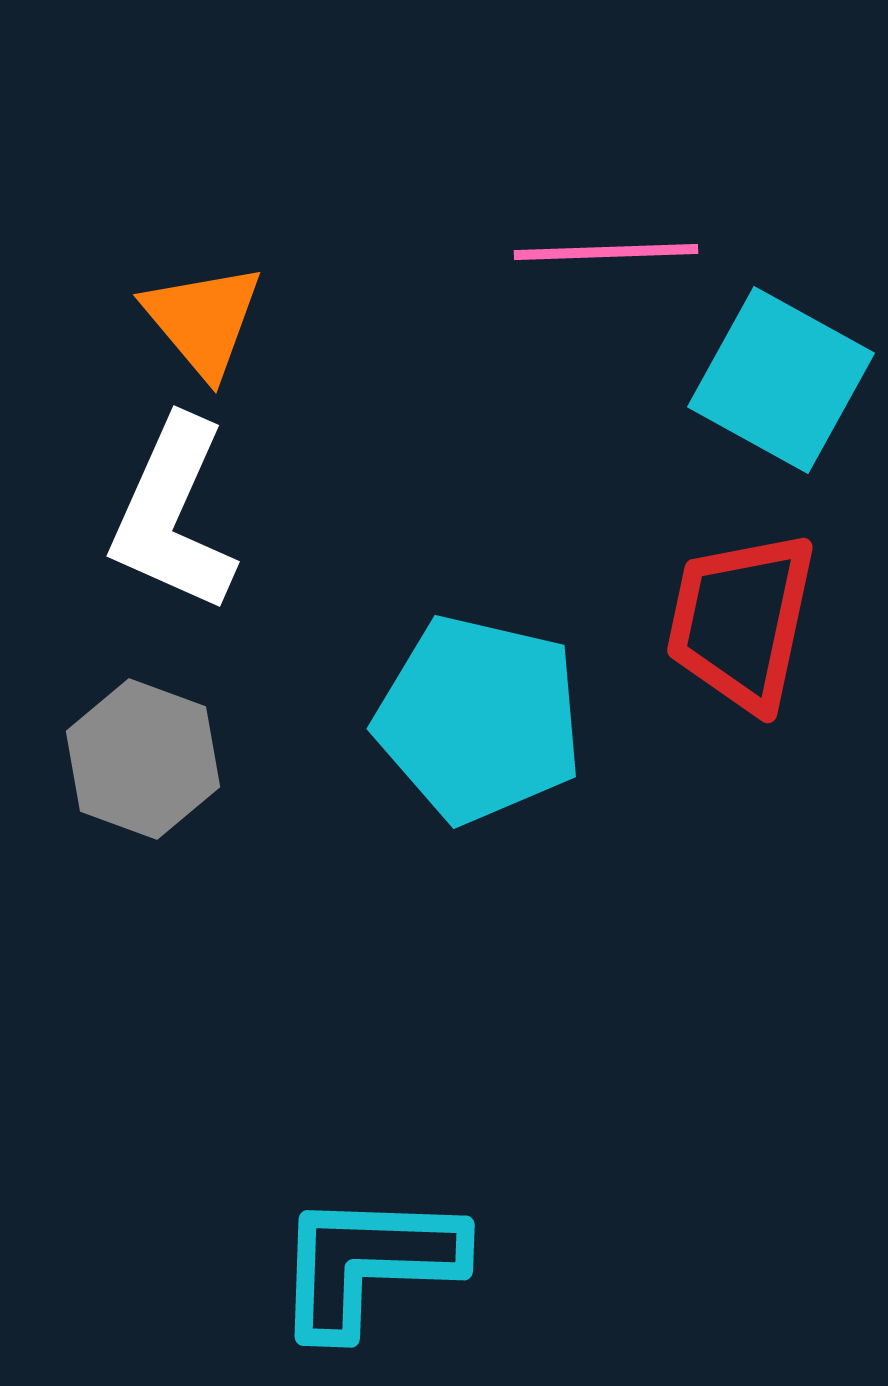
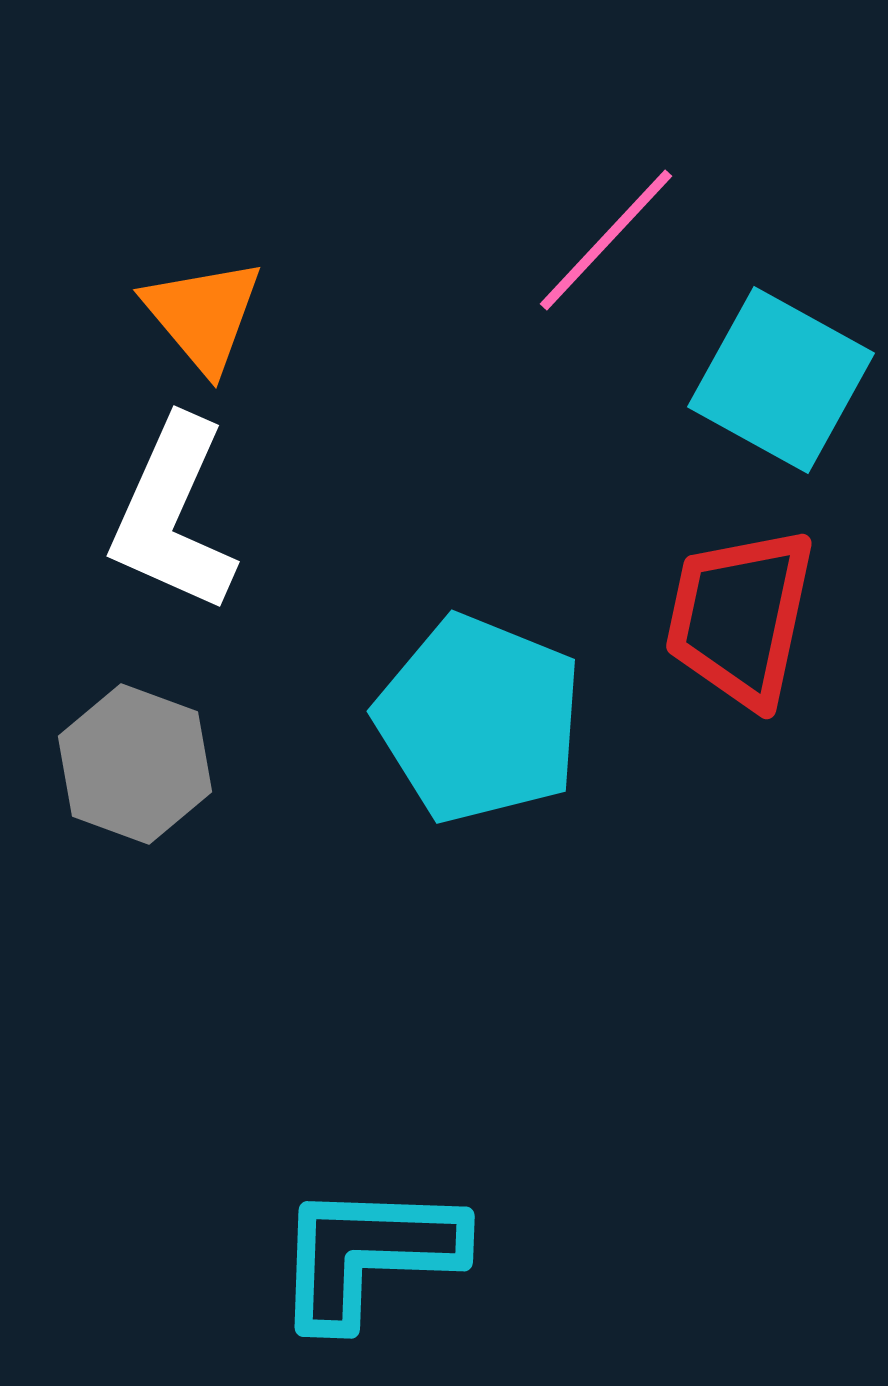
pink line: moved 12 px up; rotated 45 degrees counterclockwise
orange triangle: moved 5 px up
red trapezoid: moved 1 px left, 4 px up
cyan pentagon: rotated 9 degrees clockwise
gray hexagon: moved 8 px left, 5 px down
cyan L-shape: moved 9 px up
